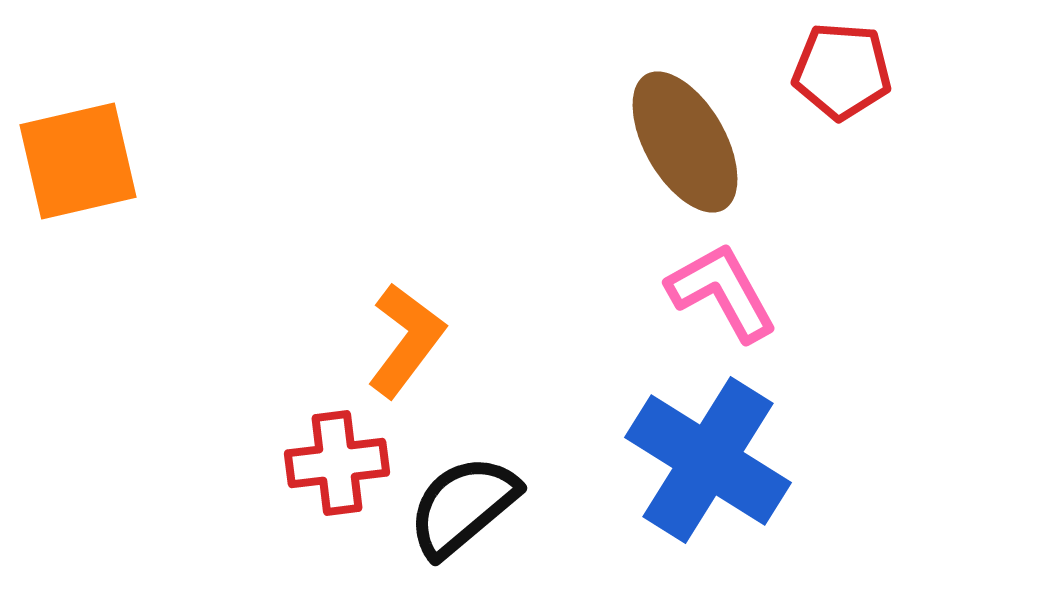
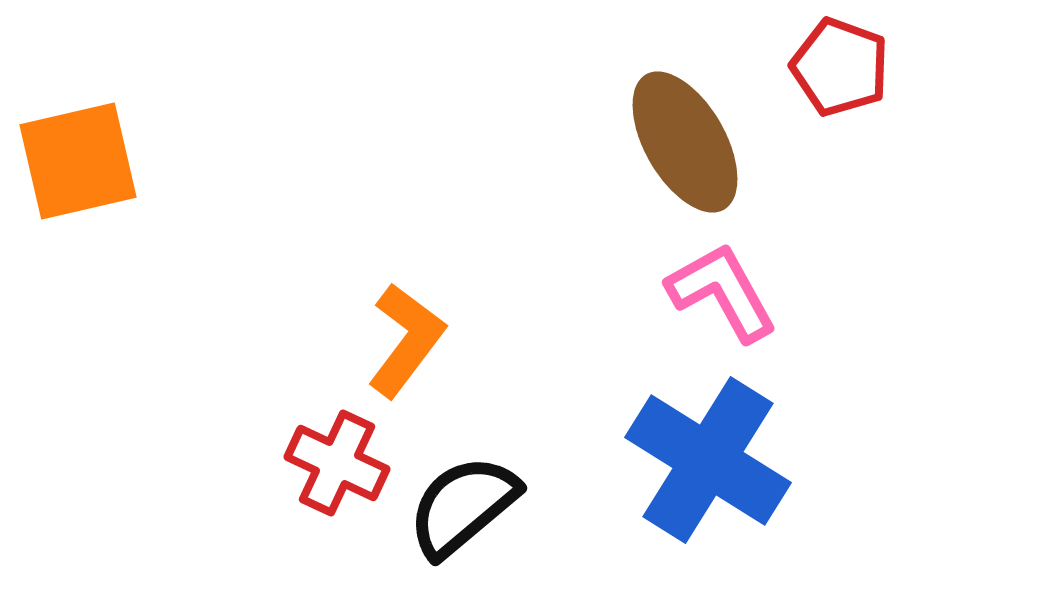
red pentagon: moved 2 px left, 4 px up; rotated 16 degrees clockwise
red cross: rotated 32 degrees clockwise
